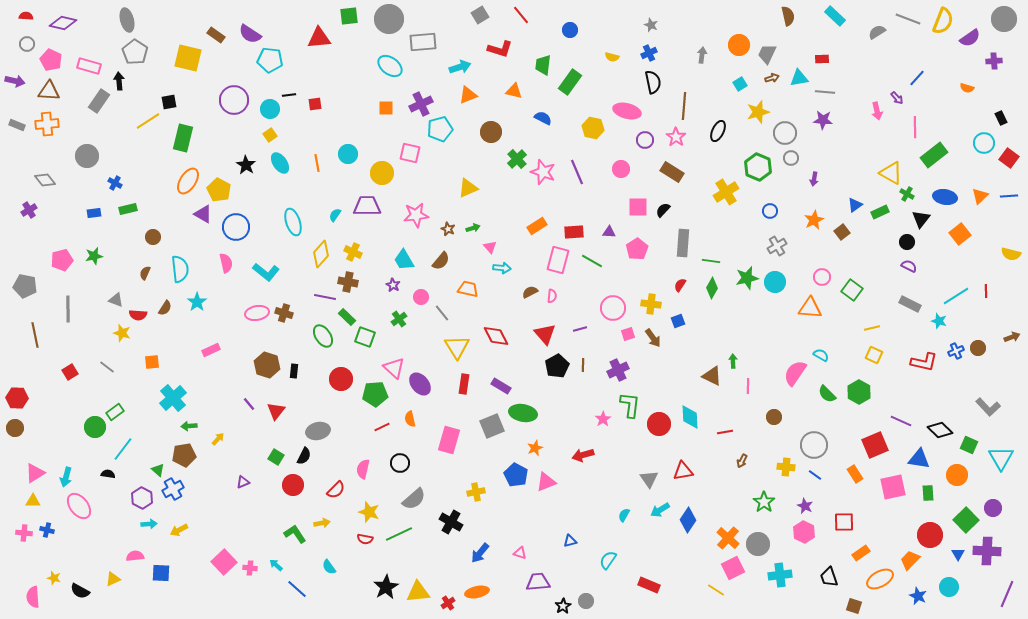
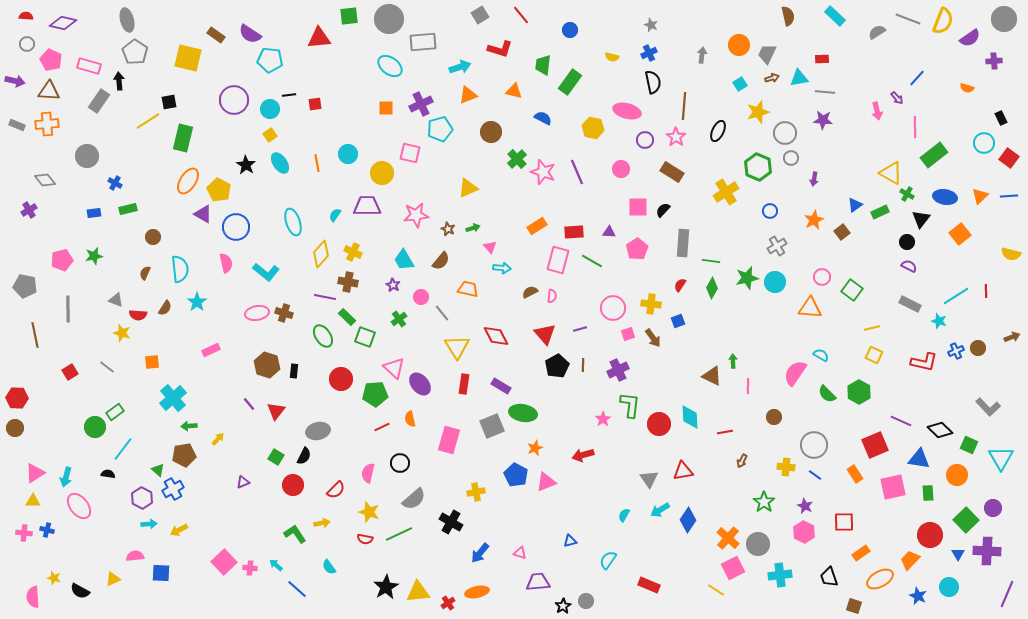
pink semicircle at (363, 469): moved 5 px right, 4 px down
